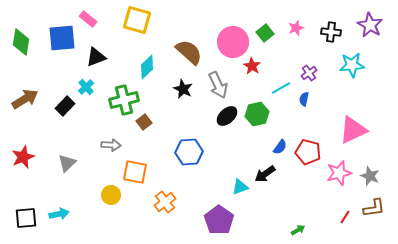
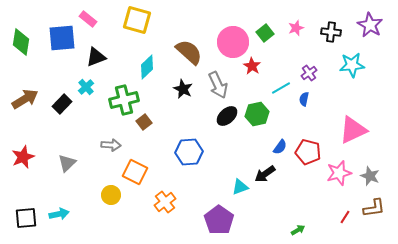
black rectangle at (65, 106): moved 3 px left, 2 px up
orange square at (135, 172): rotated 15 degrees clockwise
